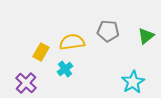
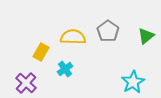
gray pentagon: rotated 30 degrees clockwise
yellow semicircle: moved 1 px right, 5 px up; rotated 10 degrees clockwise
